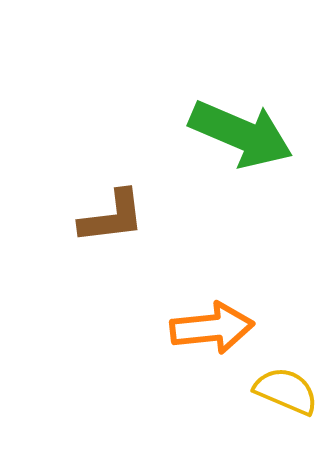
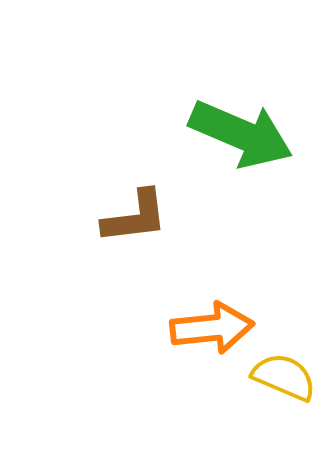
brown L-shape: moved 23 px right
yellow semicircle: moved 2 px left, 14 px up
